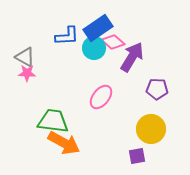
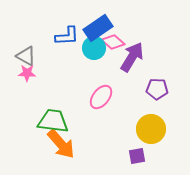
gray triangle: moved 1 px right, 1 px up
orange arrow: moved 3 px left, 1 px down; rotated 20 degrees clockwise
